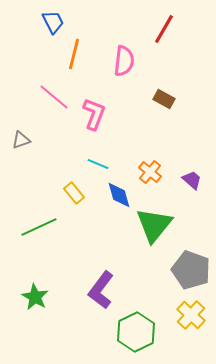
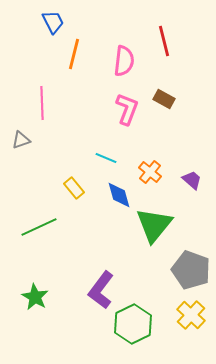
red line: moved 12 px down; rotated 44 degrees counterclockwise
pink line: moved 12 px left, 6 px down; rotated 48 degrees clockwise
pink L-shape: moved 33 px right, 5 px up
cyan line: moved 8 px right, 6 px up
yellow rectangle: moved 5 px up
green hexagon: moved 3 px left, 8 px up
